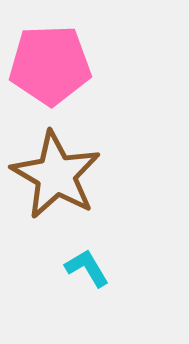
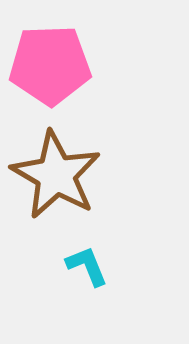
cyan L-shape: moved 2 px up; rotated 9 degrees clockwise
